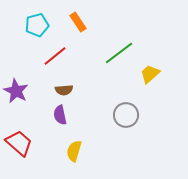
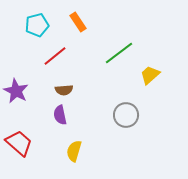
yellow trapezoid: moved 1 px down
